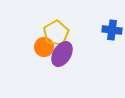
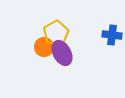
blue cross: moved 5 px down
purple ellipse: moved 1 px up; rotated 60 degrees counterclockwise
